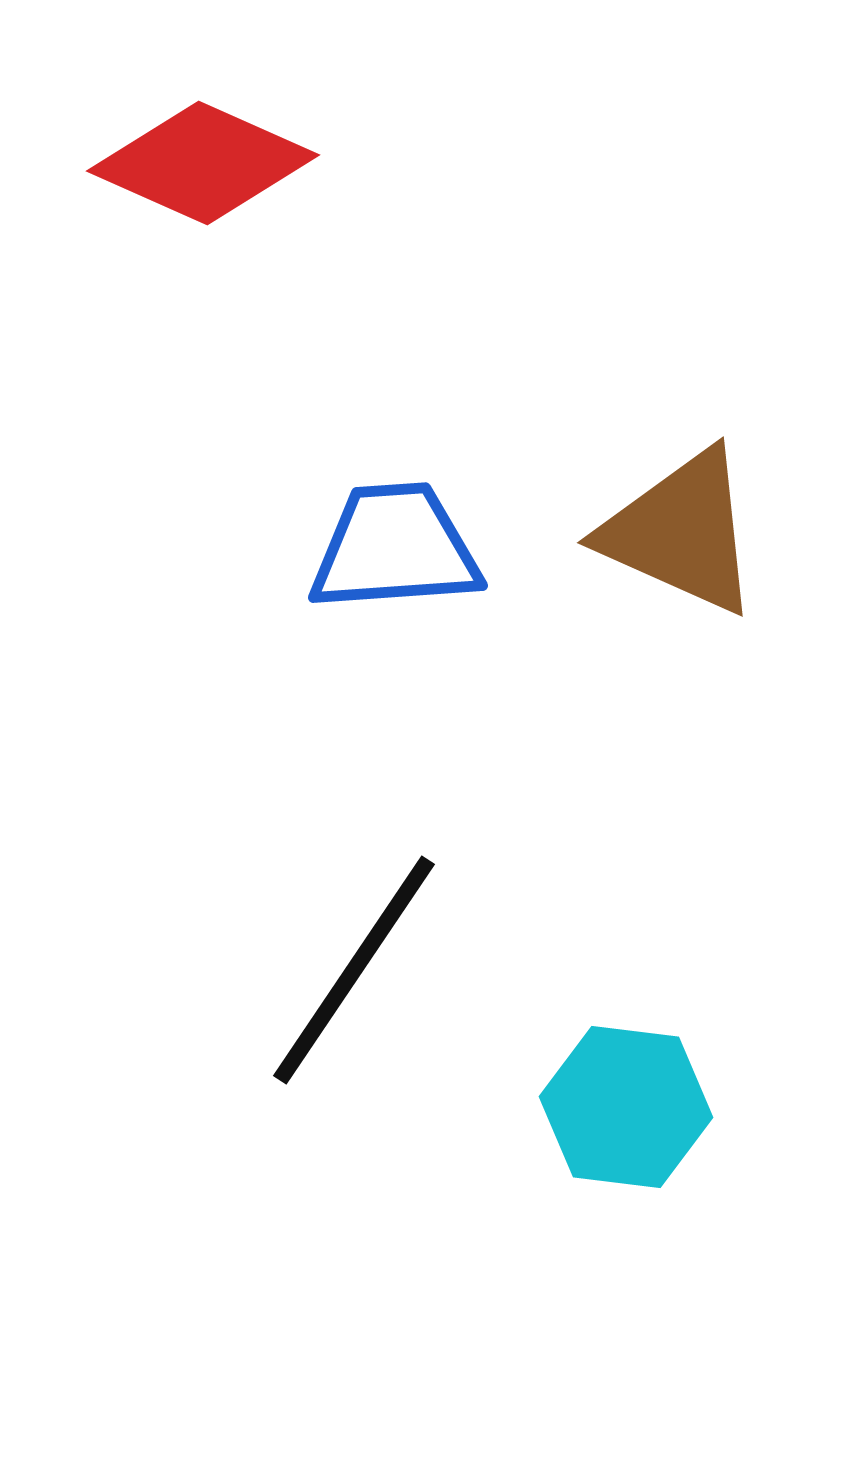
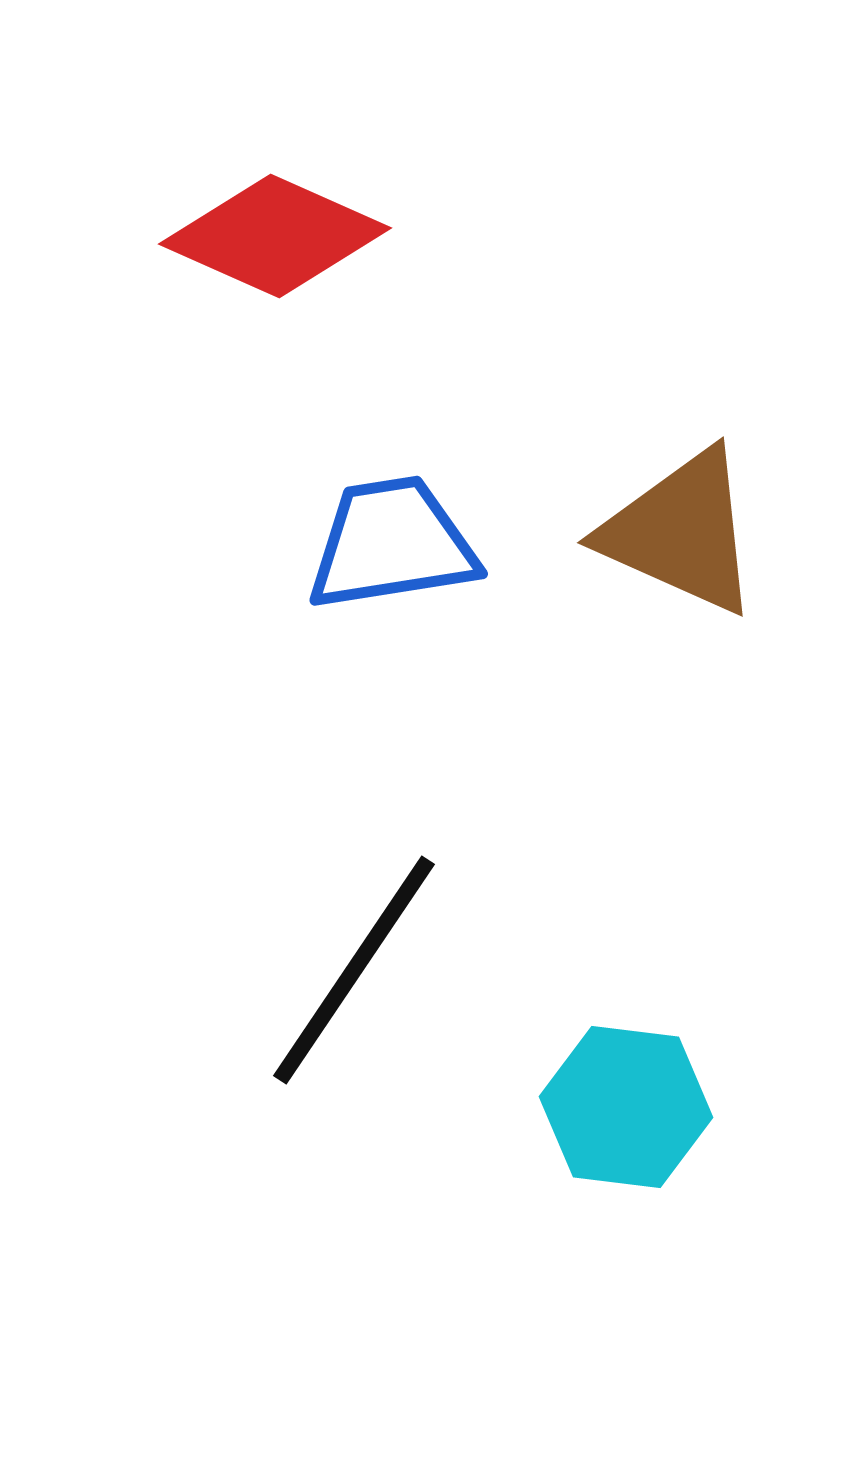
red diamond: moved 72 px right, 73 px down
blue trapezoid: moved 3 px left, 4 px up; rotated 5 degrees counterclockwise
